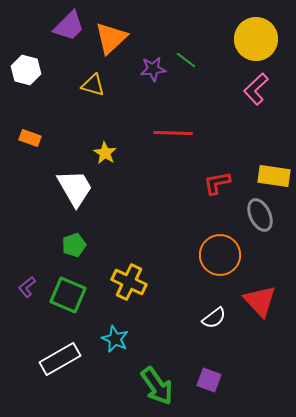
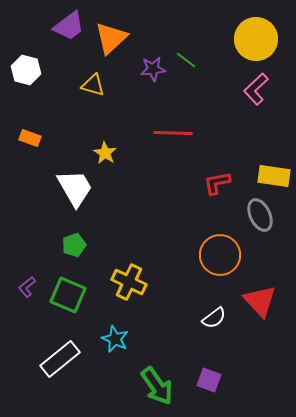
purple trapezoid: rotated 8 degrees clockwise
white rectangle: rotated 9 degrees counterclockwise
